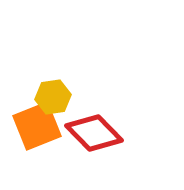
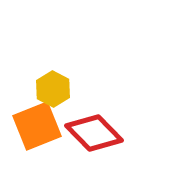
yellow hexagon: moved 8 px up; rotated 24 degrees counterclockwise
